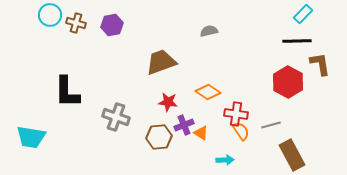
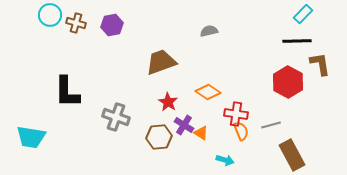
red star: rotated 24 degrees clockwise
purple cross: rotated 36 degrees counterclockwise
orange semicircle: rotated 12 degrees clockwise
cyan arrow: rotated 18 degrees clockwise
